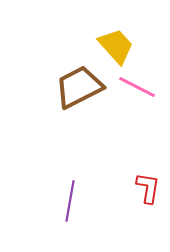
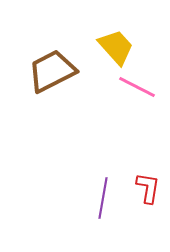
yellow trapezoid: moved 1 px down
brown trapezoid: moved 27 px left, 16 px up
purple line: moved 33 px right, 3 px up
